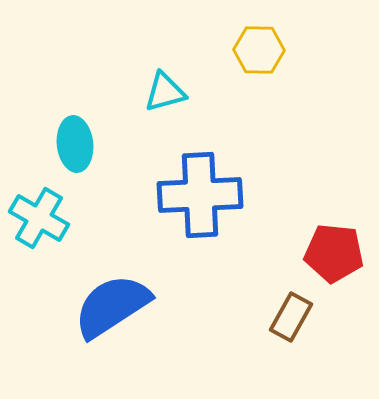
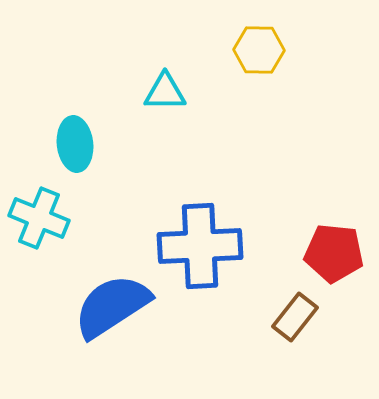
cyan triangle: rotated 15 degrees clockwise
blue cross: moved 51 px down
cyan cross: rotated 8 degrees counterclockwise
brown rectangle: moved 4 px right; rotated 9 degrees clockwise
